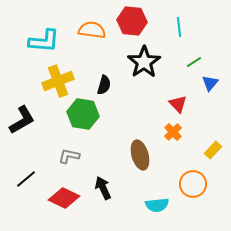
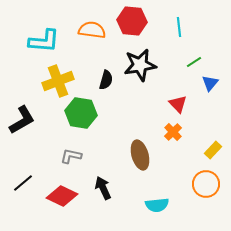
black star: moved 4 px left, 3 px down; rotated 24 degrees clockwise
black semicircle: moved 2 px right, 5 px up
green hexagon: moved 2 px left, 1 px up
gray L-shape: moved 2 px right
black line: moved 3 px left, 4 px down
orange circle: moved 13 px right
red diamond: moved 2 px left, 2 px up
